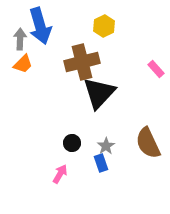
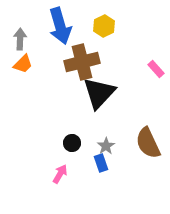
blue arrow: moved 20 px right
